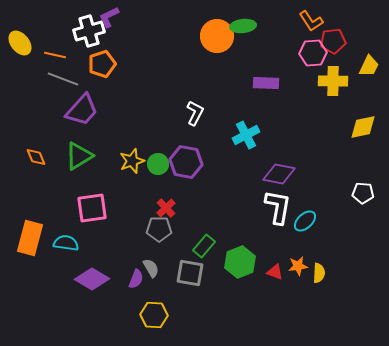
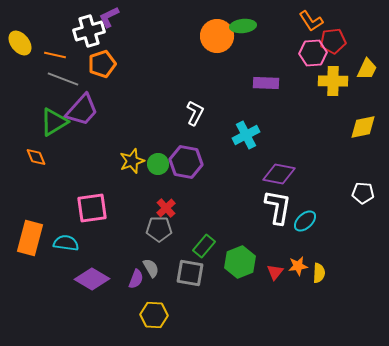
yellow trapezoid at (369, 66): moved 2 px left, 3 px down
green triangle at (79, 156): moved 25 px left, 34 px up
red triangle at (275, 272): rotated 48 degrees clockwise
